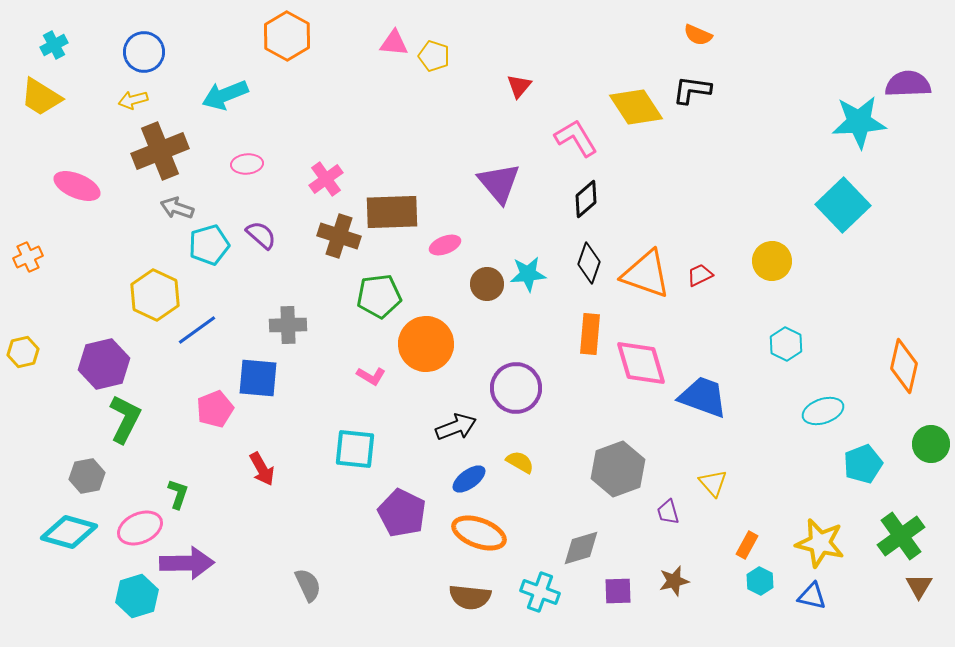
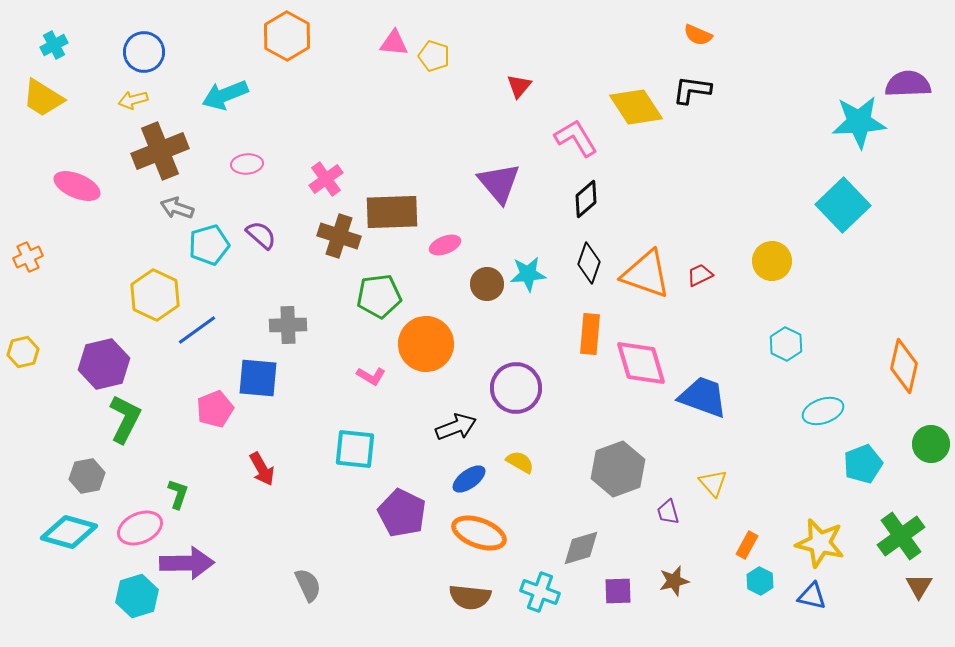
yellow trapezoid at (41, 97): moved 2 px right, 1 px down
